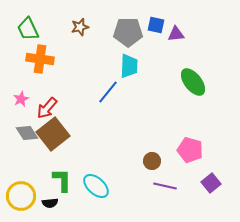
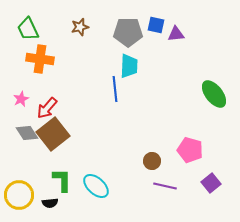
green ellipse: moved 21 px right, 12 px down
blue line: moved 7 px right, 3 px up; rotated 45 degrees counterclockwise
yellow circle: moved 2 px left, 1 px up
